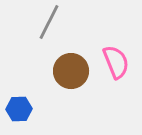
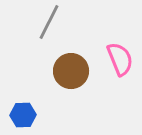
pink semicircle: moved 4 px right, 3 px up
blue hexagon: moved 4 px right, 6 px down
